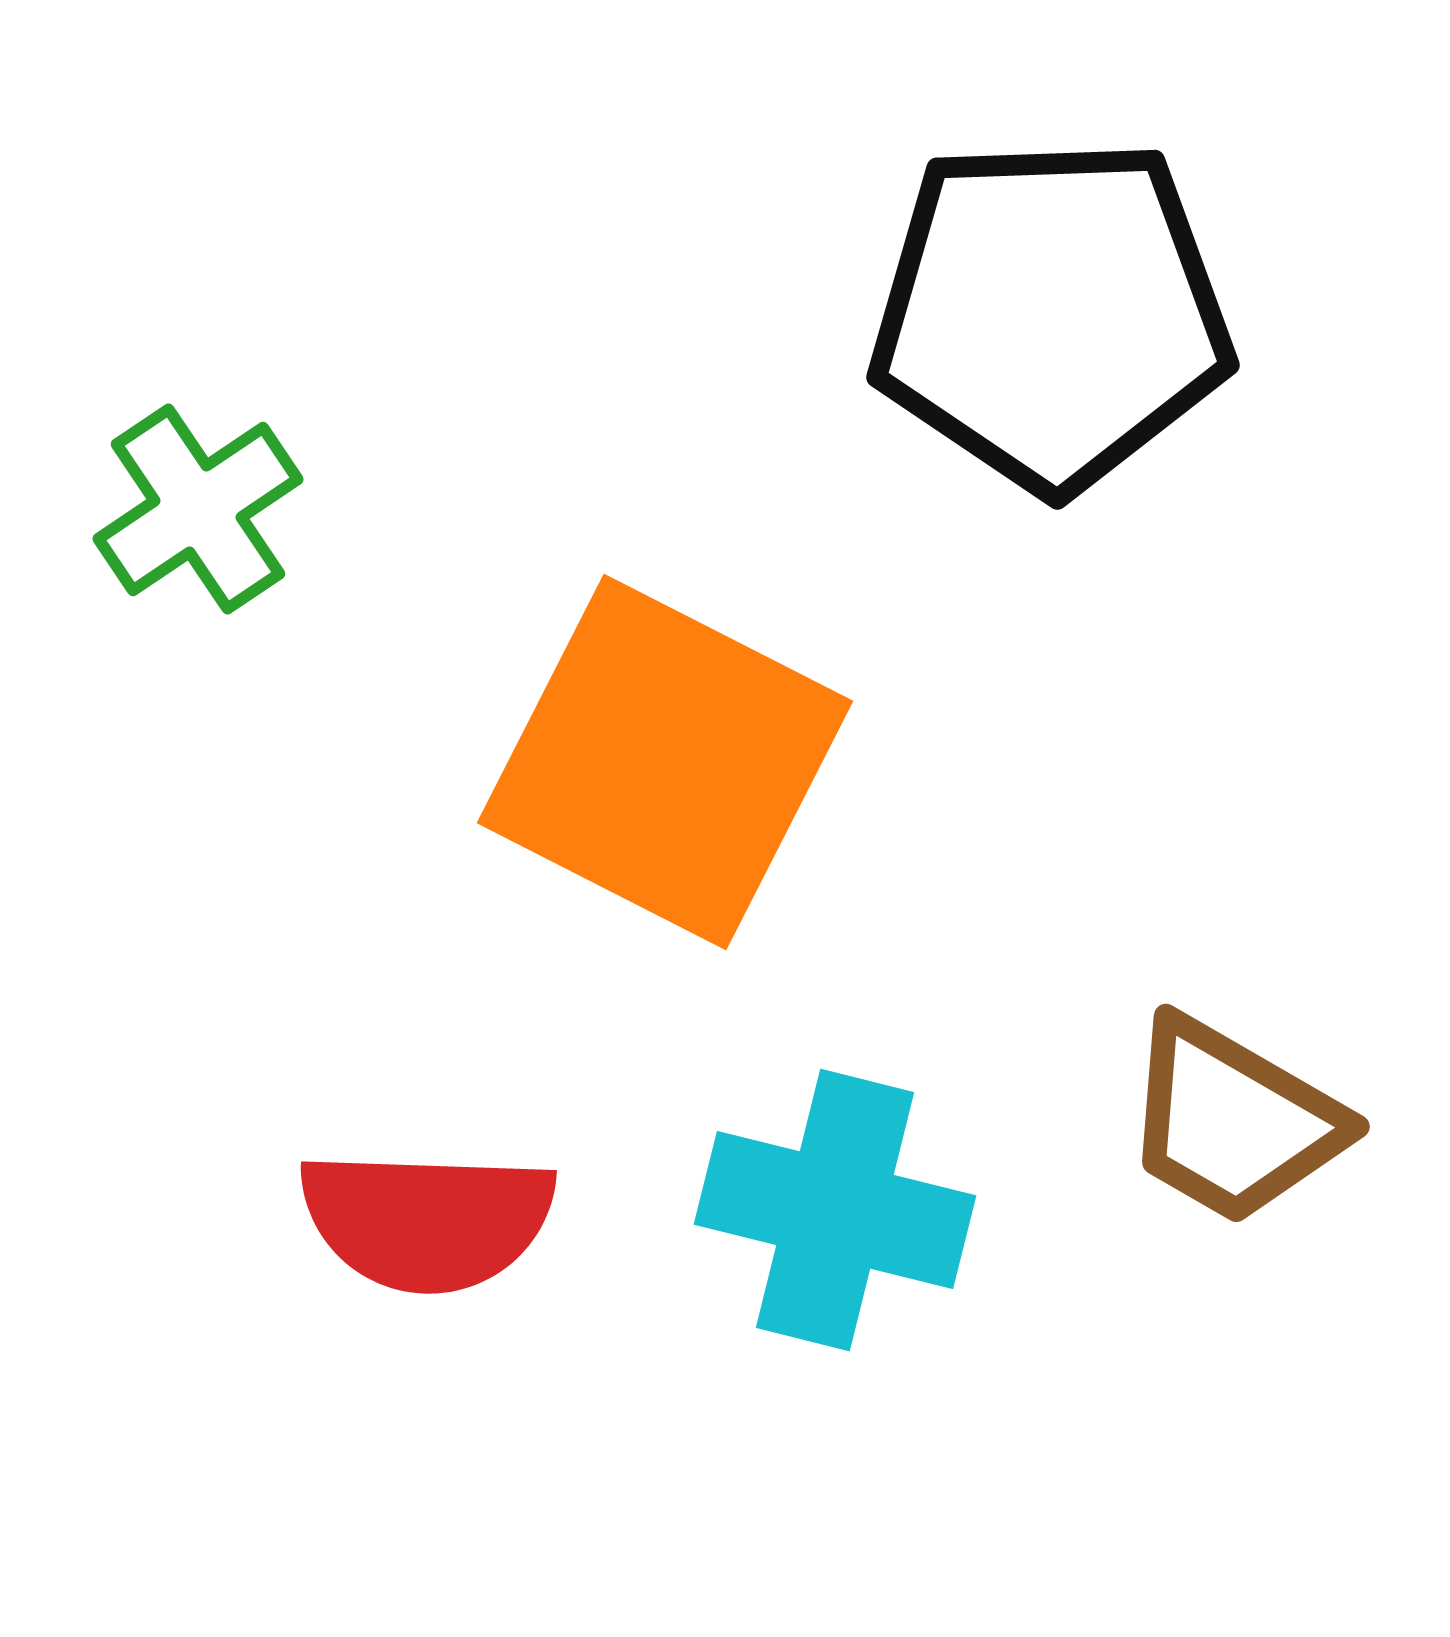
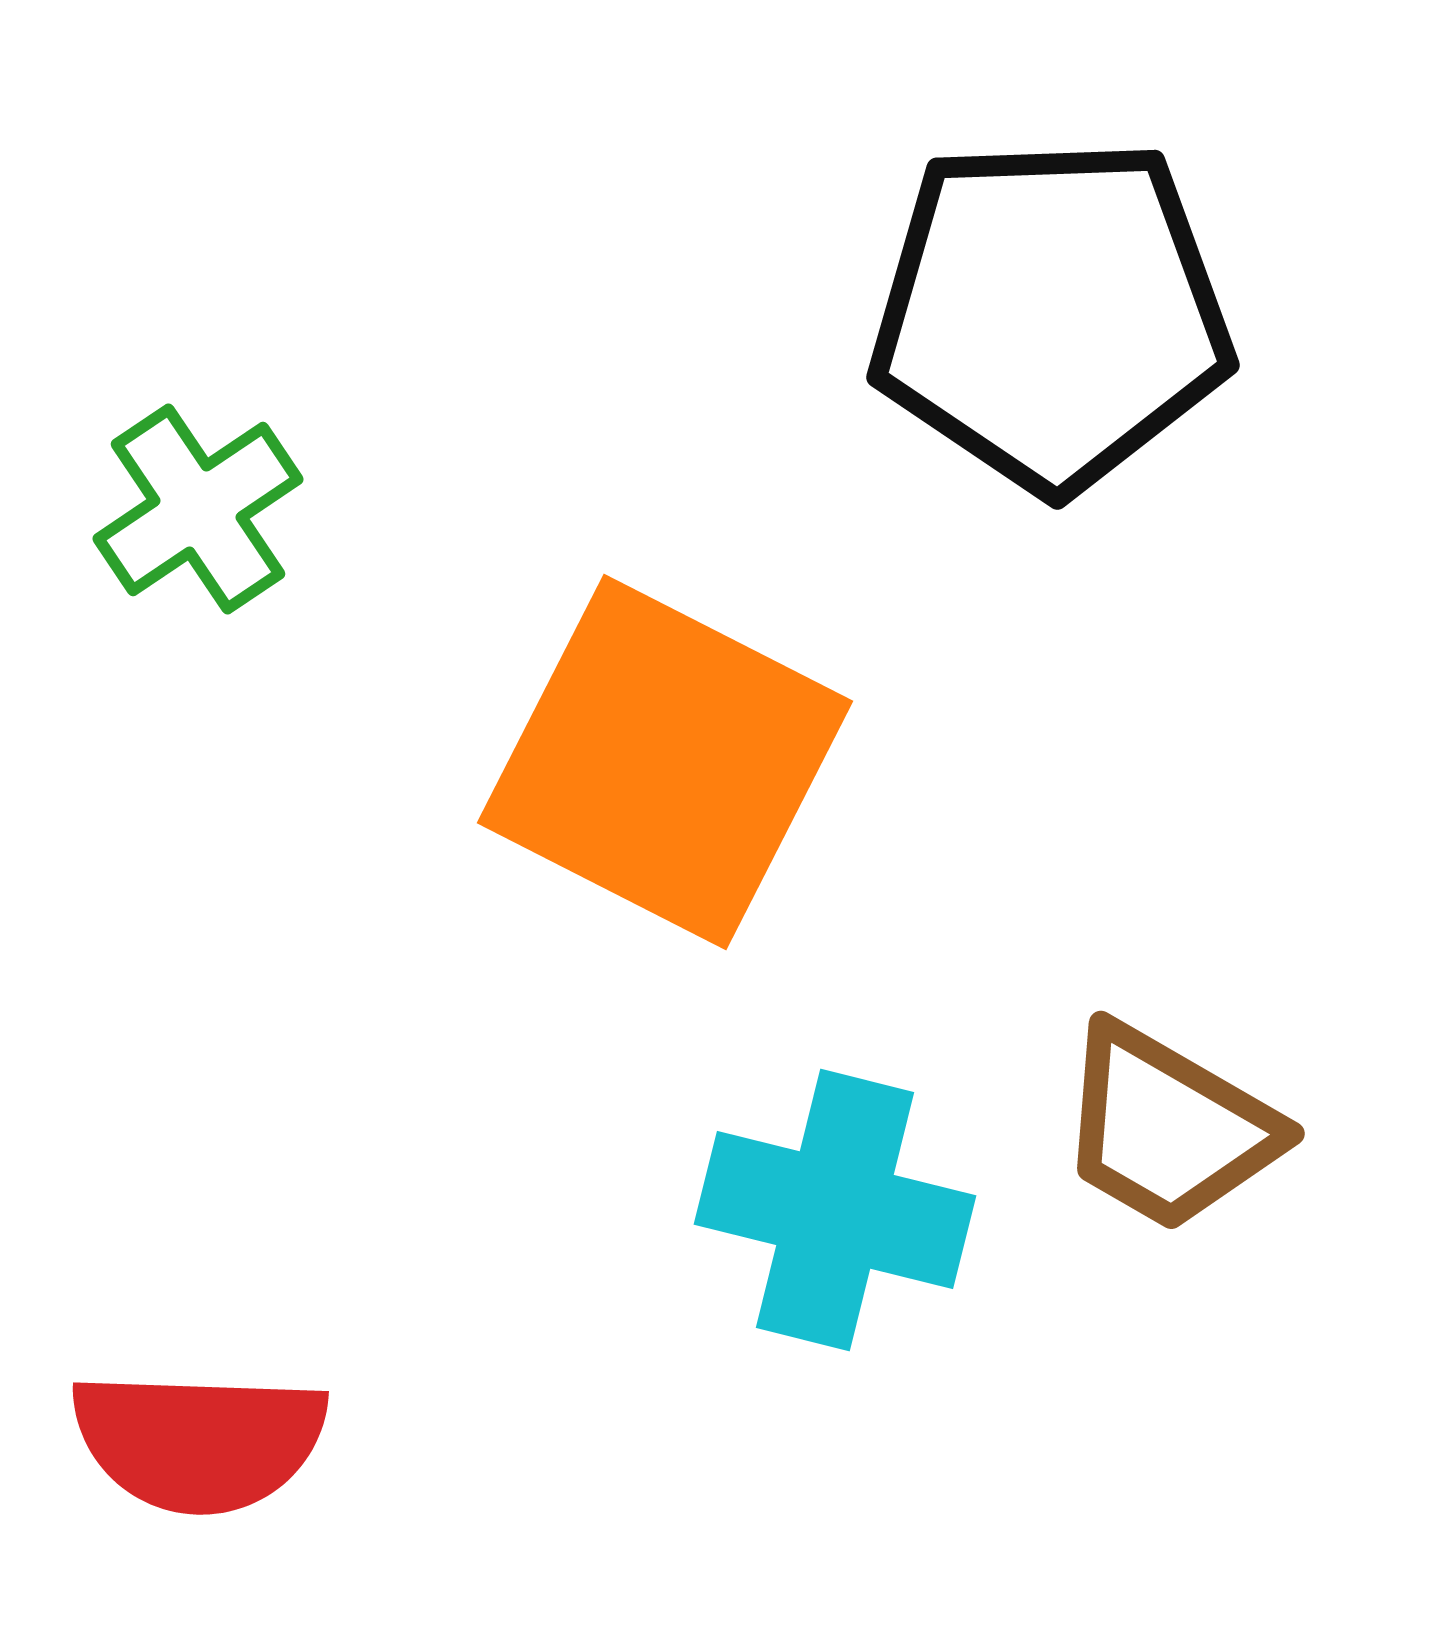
brown trapezoid: moved 65 px left, 7 px down
red semicircle: moved 228 px left, 221 px down
